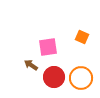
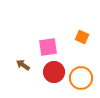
brown arrow: moved 8 px left
red circle: moved 5 px up
